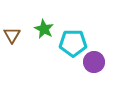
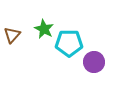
brown triangle: rotated 12 degrees clockwise
cyan pentagon: moved 4 px left
